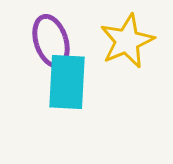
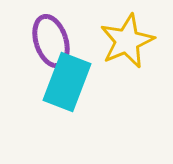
cyan rectangle: rotated 18 degrees clockwise
